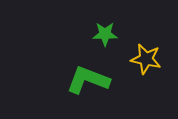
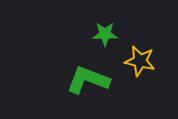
yellow star: moved 6 px left, 2 px down
